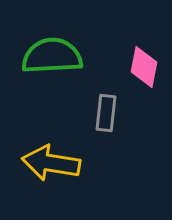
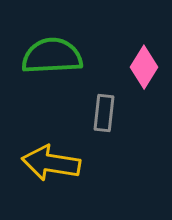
pink diamond: rotated 21 degrees clockwise
gray rectangle: moved 2 px left
